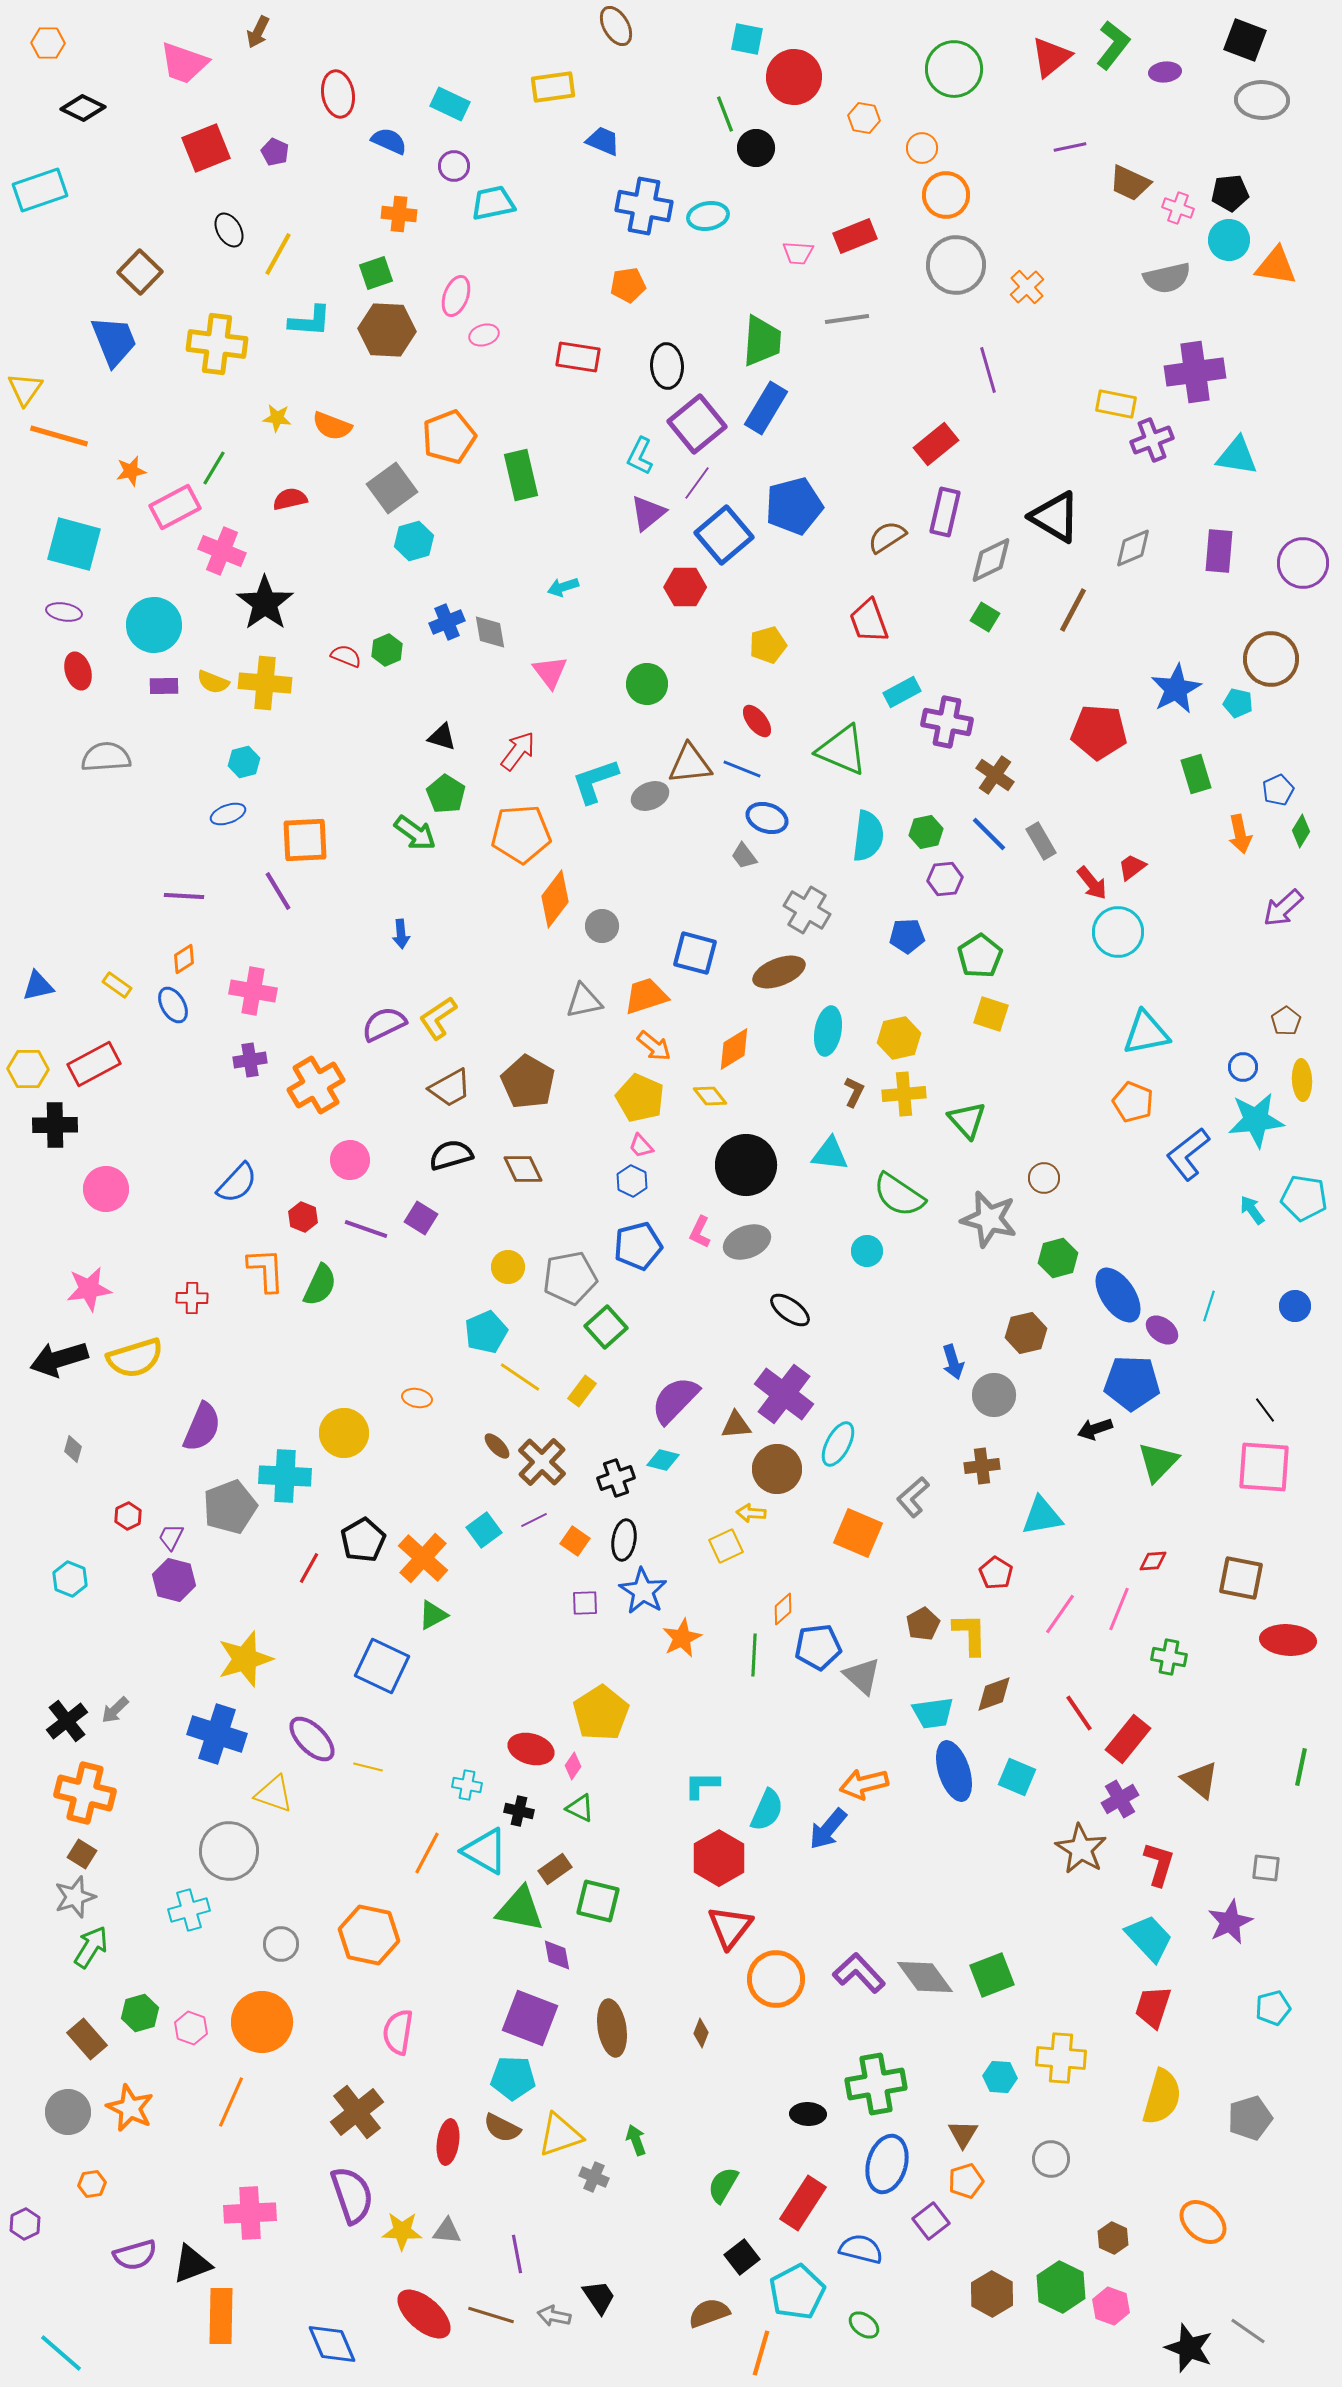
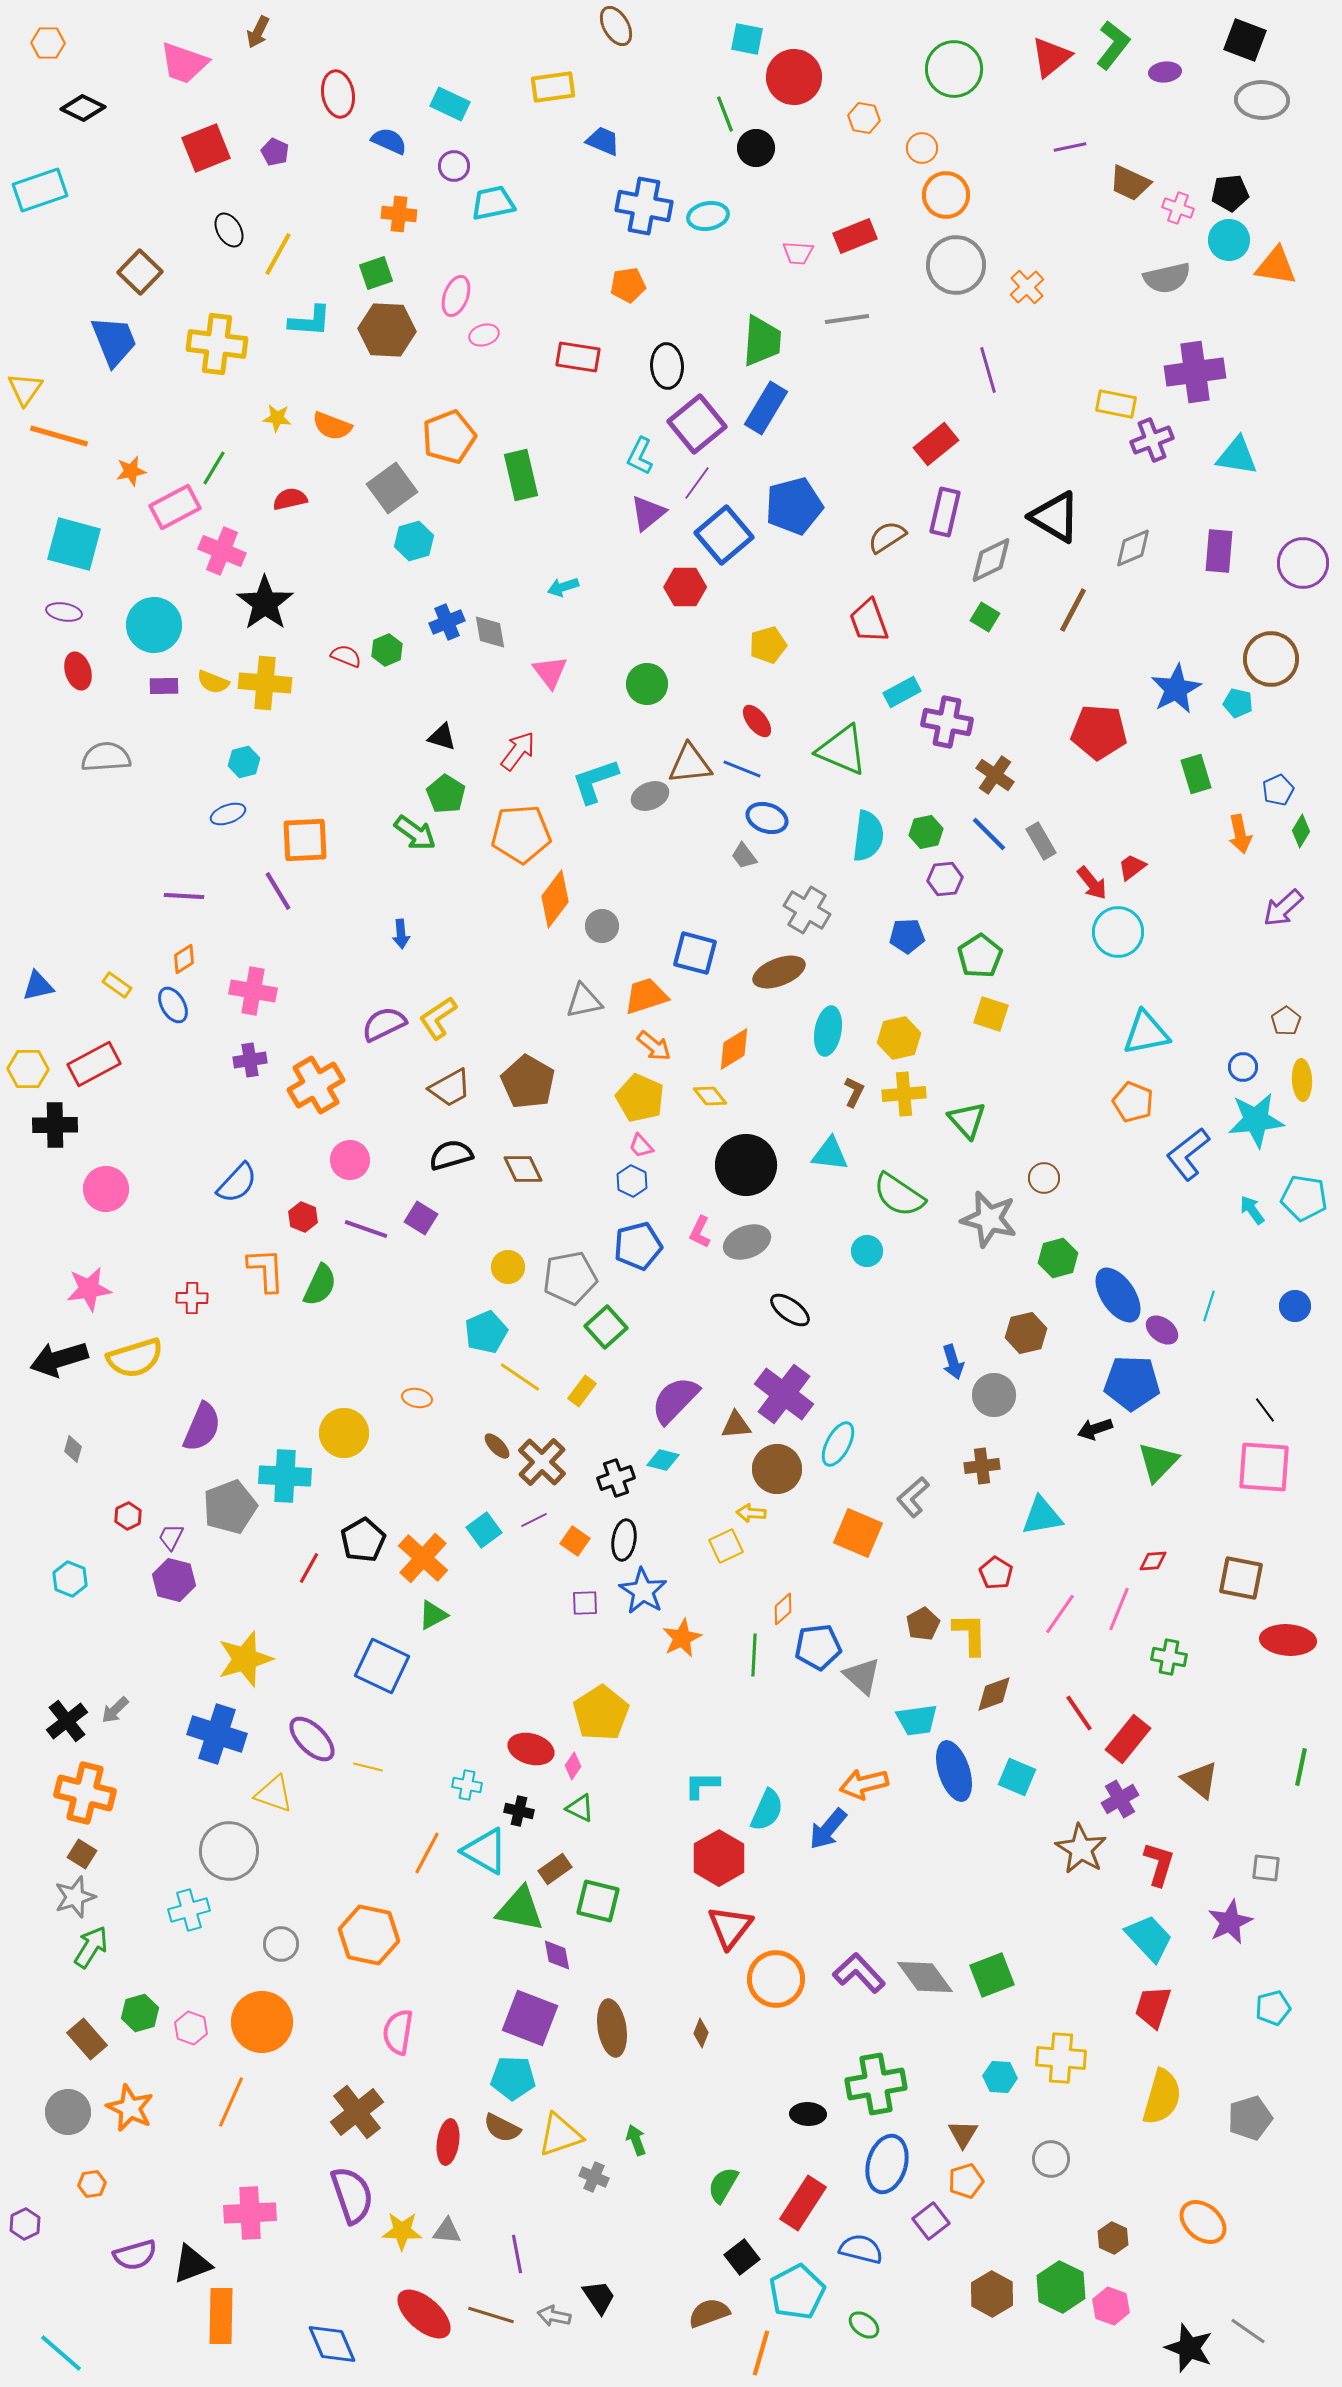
cyan trapezoid at (933, 1713): moved 16 px left, 7 px down
